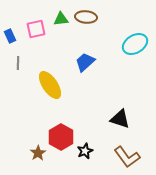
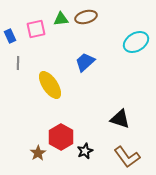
brown ellipse: rotated 20 degrees counterclockwise
cyan ellipse: moved 1 px right, 2 px up
